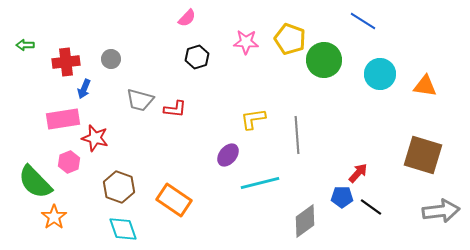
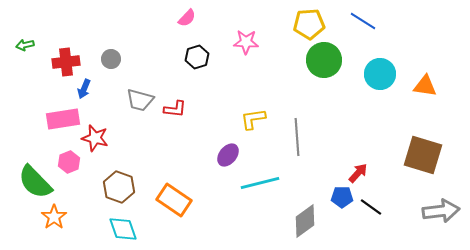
yellow pentagon: moved 19 px right, 15 px up; rotated 24 degrees counterclockwise
green arrow: rotated 12 degrees counterclockwise
gray line: moved 2 px down
